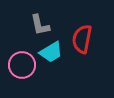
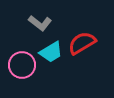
gray L-shape: moved 2 px up; rotated 40 degrees counterclockwise
red semicircle: moved 4 px down; rotated 48 degrees clockwise
